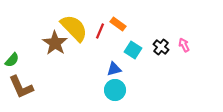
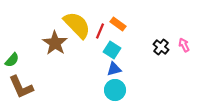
yellow semicircle: moved 3 px right, 3 px up
cyan square: moved 21 px left
